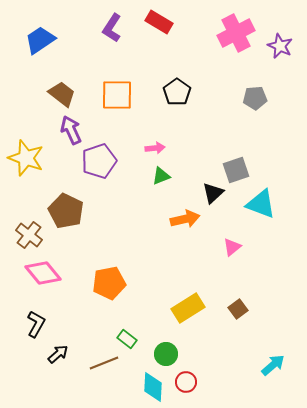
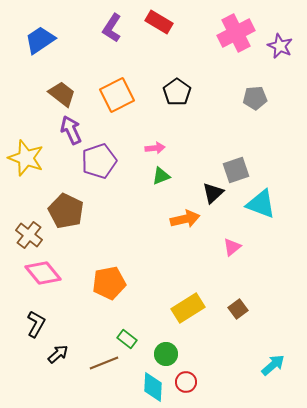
orange square: rotated 28 degrees counterclockwise
